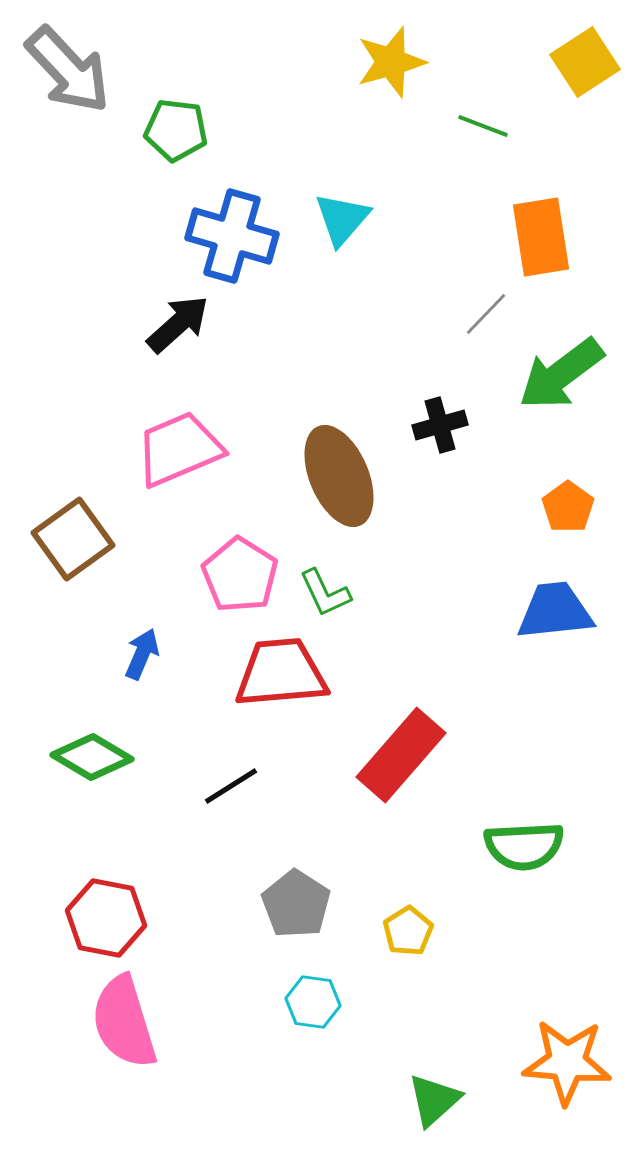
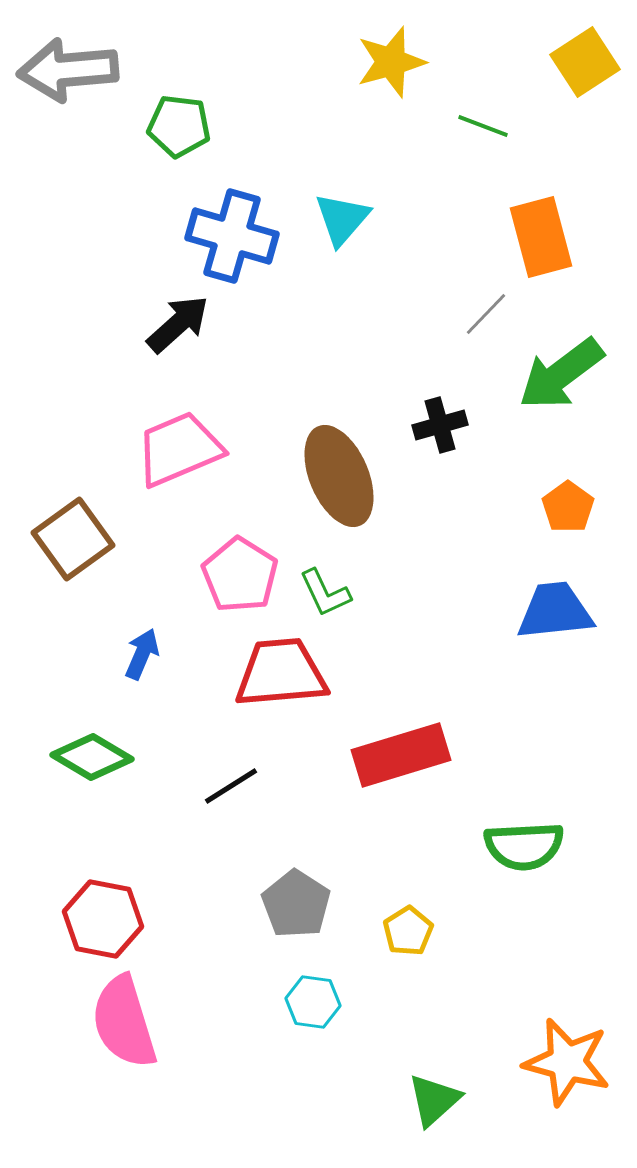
gray arrow: rotated 128 degrees clockwise
green pentagon: moved 3 px right, 4 px up
orange rectangle: rotated 6 degrees counterclockwise
red rectangle: rotated 32 degrees clockwise
red hexagon: moved 3 px left, 1 px down
orange star: rotated 10 degrees clockwise
